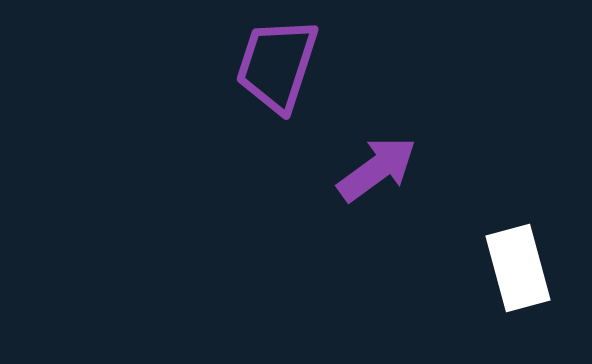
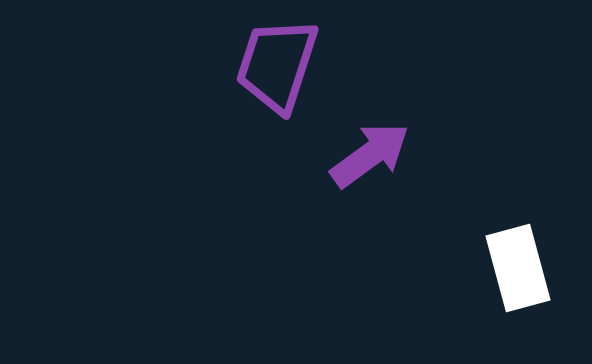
purple arrow: moved 7 px left, 14 px up
